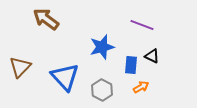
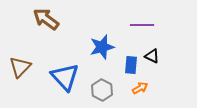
purple line: rotated 20 degrees counterclockwise
orange arrow: moved 1 px left, 1 px down
